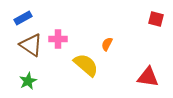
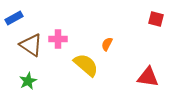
blue rectangle: moved 9 px left
